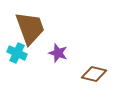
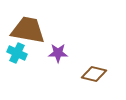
brown trapezoid: moved 2 px left, 2 px down; rotated 60 degrees counterclockwise
purple star: rotated 18 degrees counterclockwise
